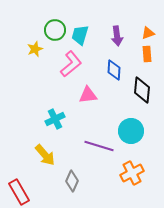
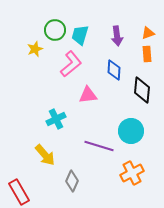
cyan cross: moved 1 px right
